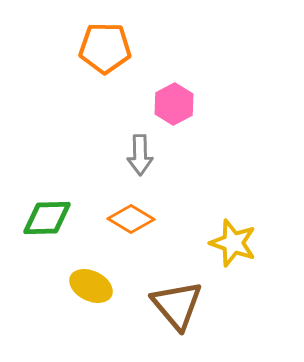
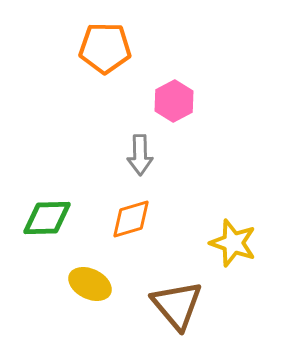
pink hexagon: moved 3 px up
orange diamond: rotated 48 degrees counterclockwise
yellow ellipse: moved 1 px left, 2 px up
